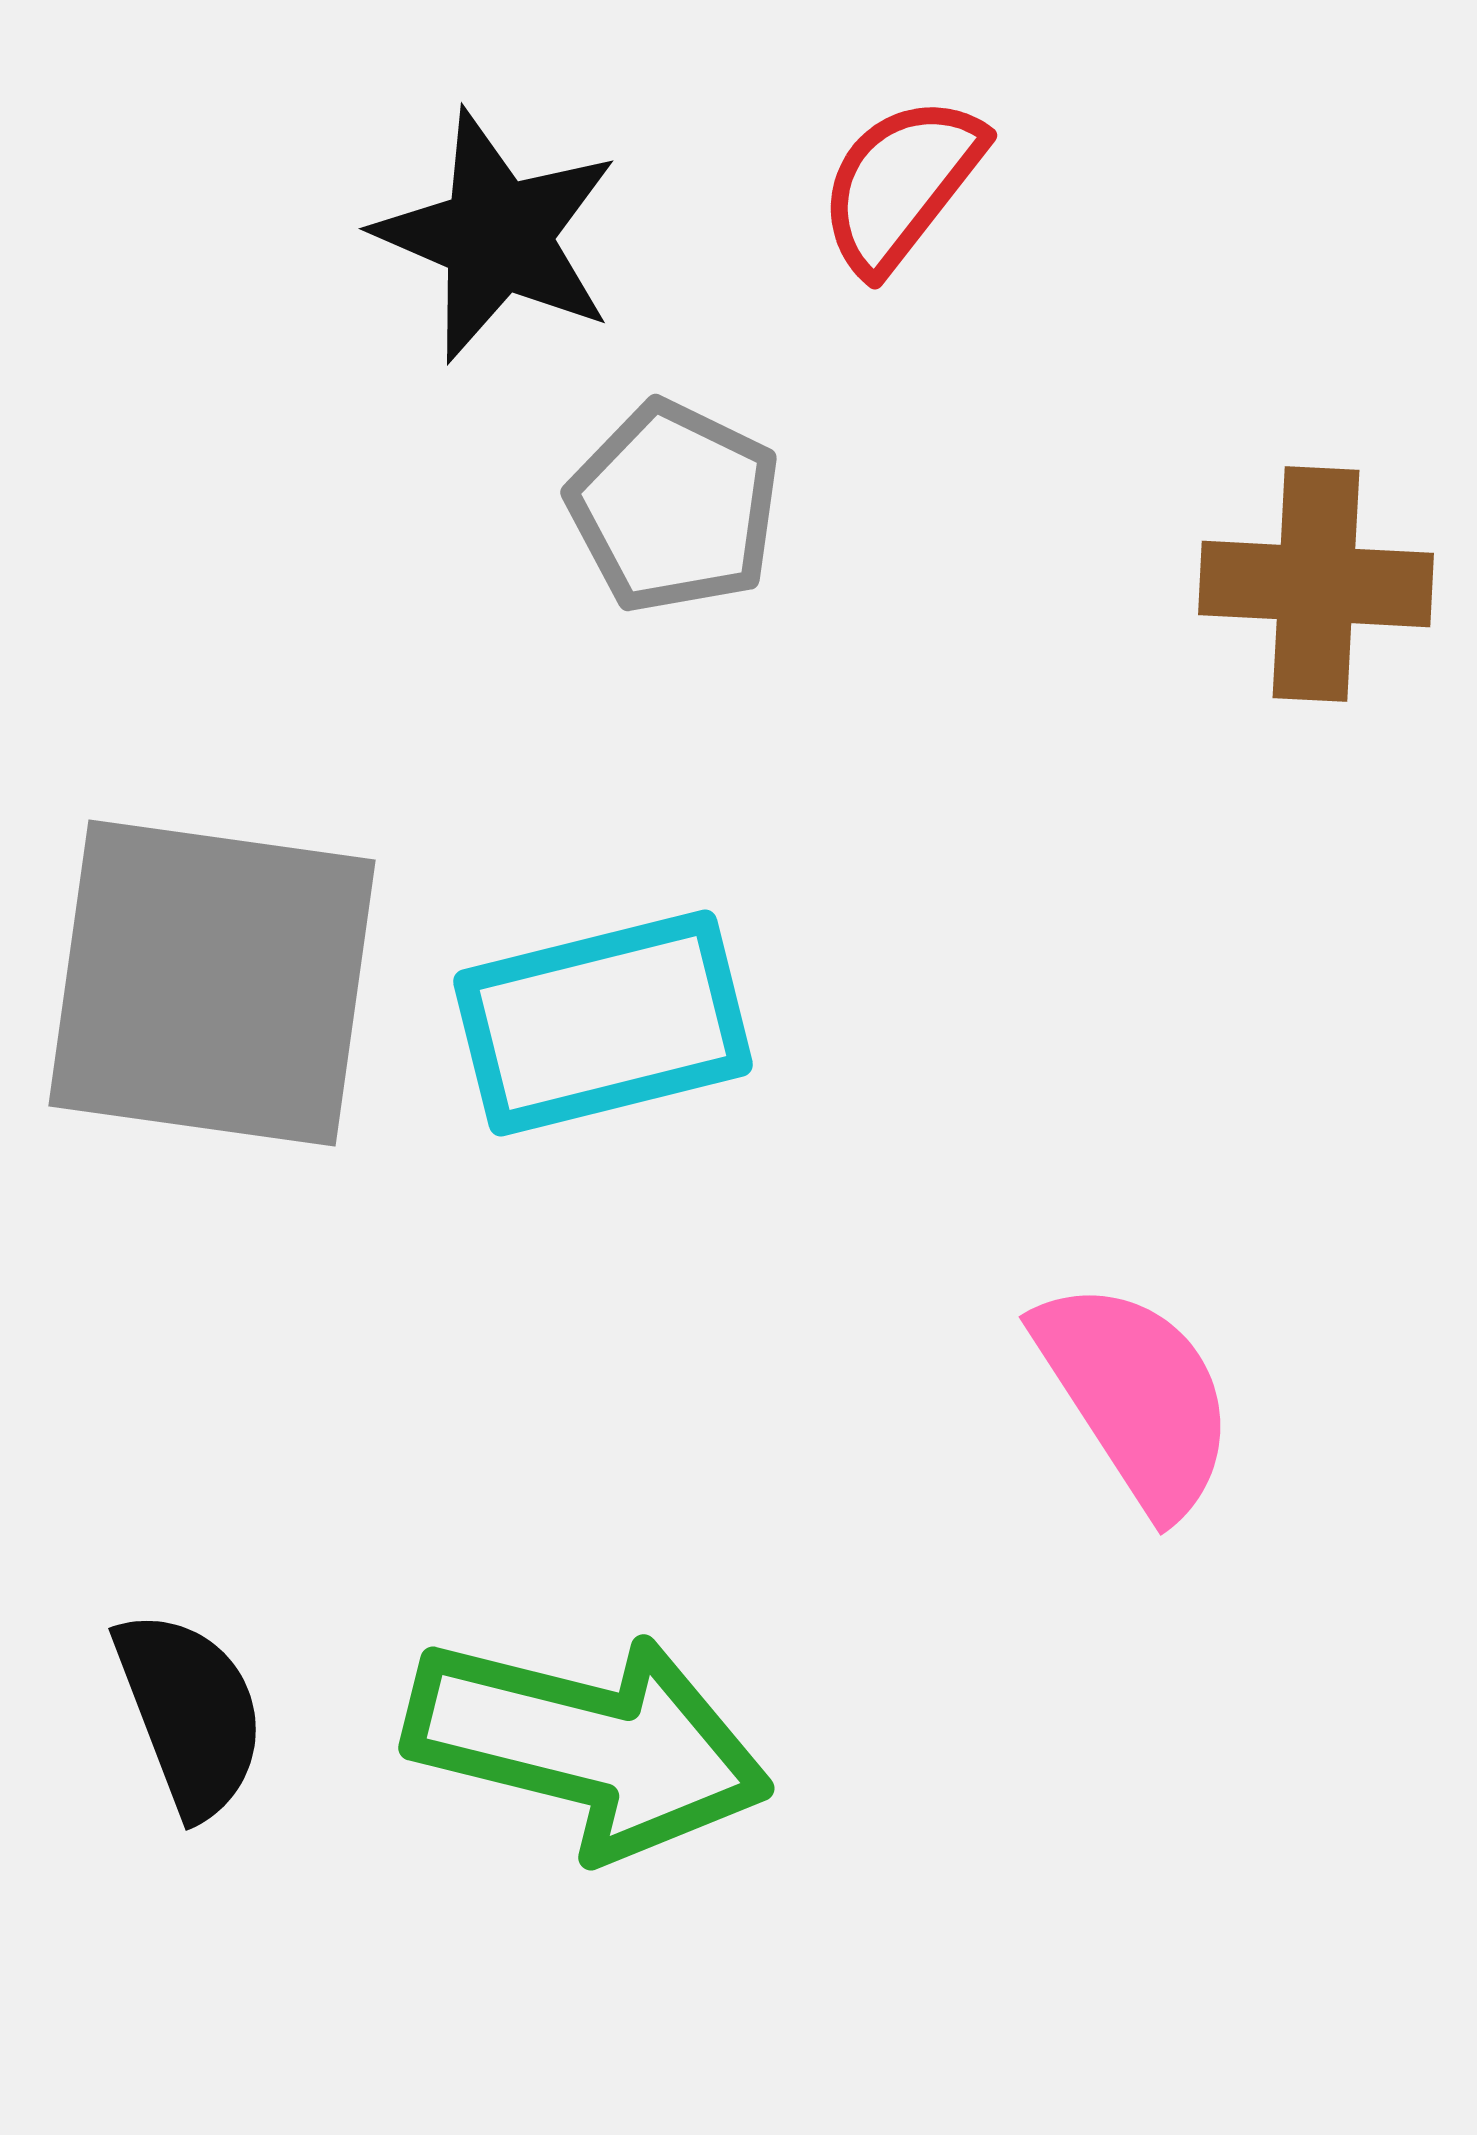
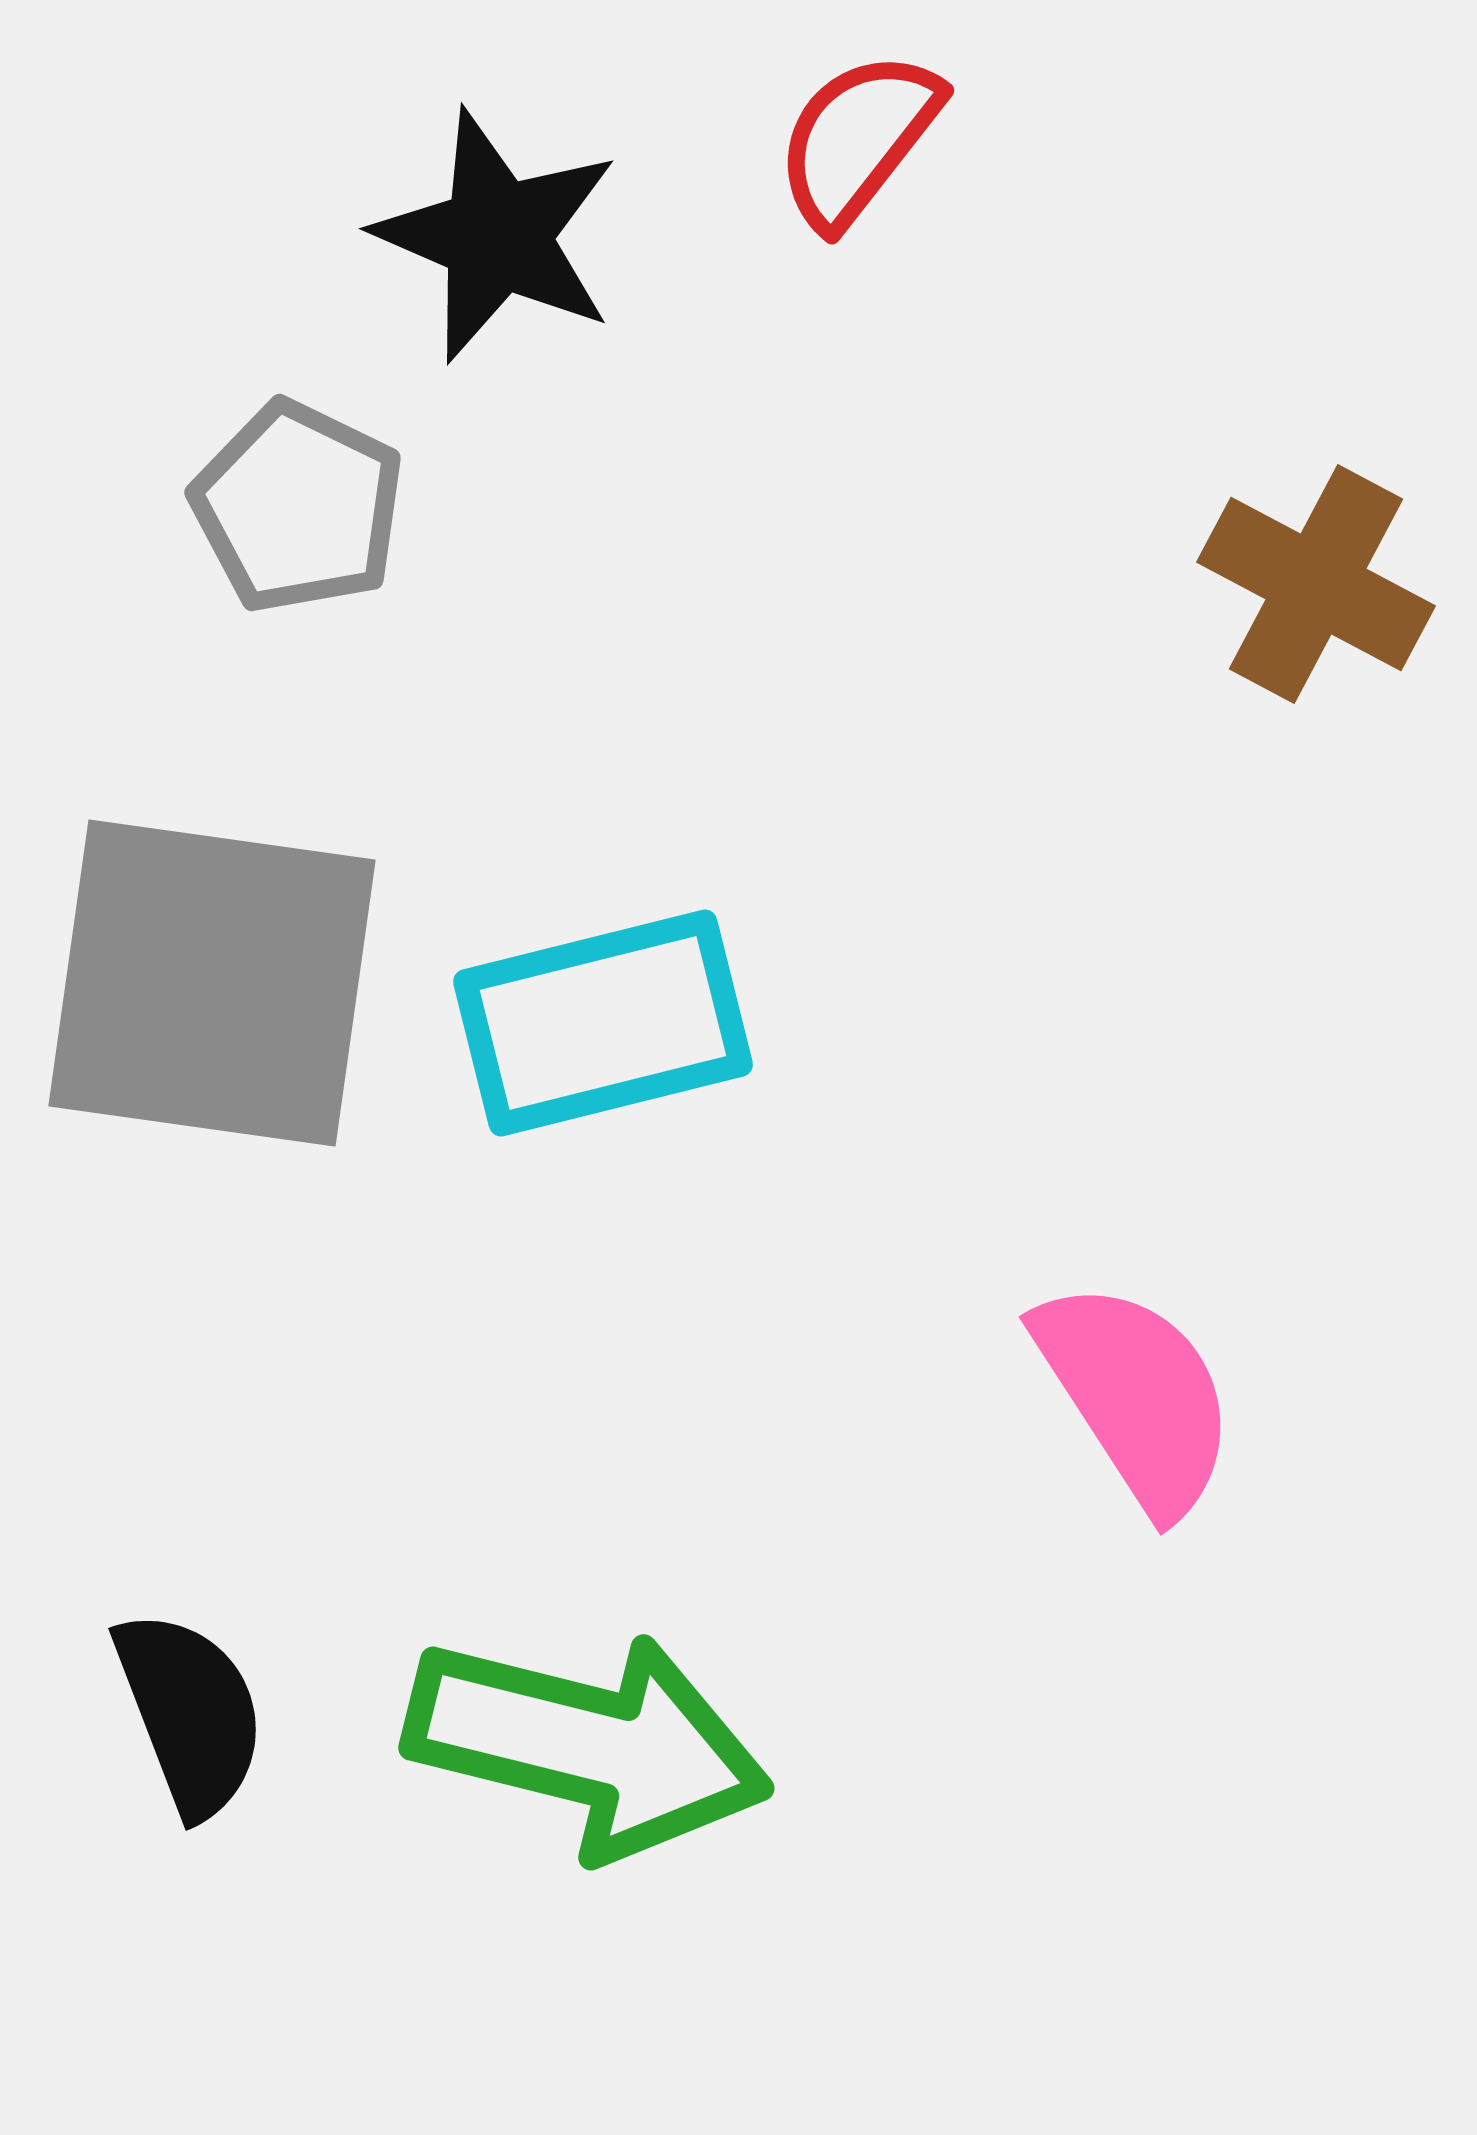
red semicircle: moved 43 px left, 45 px up
gray pentagon: moved 376 px left
brown cross: rotated 25 degrees clockwise
